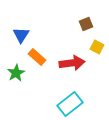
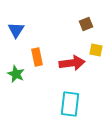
blue triangle: moved 5 px left, 5 px up
yellow square: moved 1 px left, 3 px down; rotated 16 degrees counterclockwise
orange rectangle: rotated 36 degrees clockwise
green star: moved 1 px down; rotated 18 degrees counterclockwise
cyan rectangle: rotated 45 degrees counterclockwise
